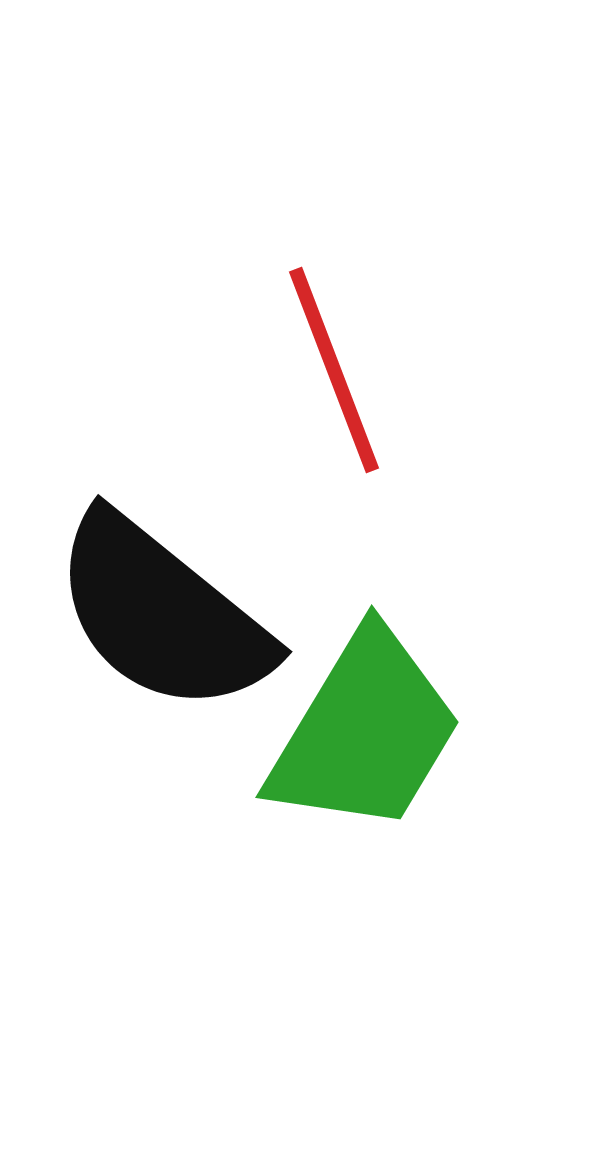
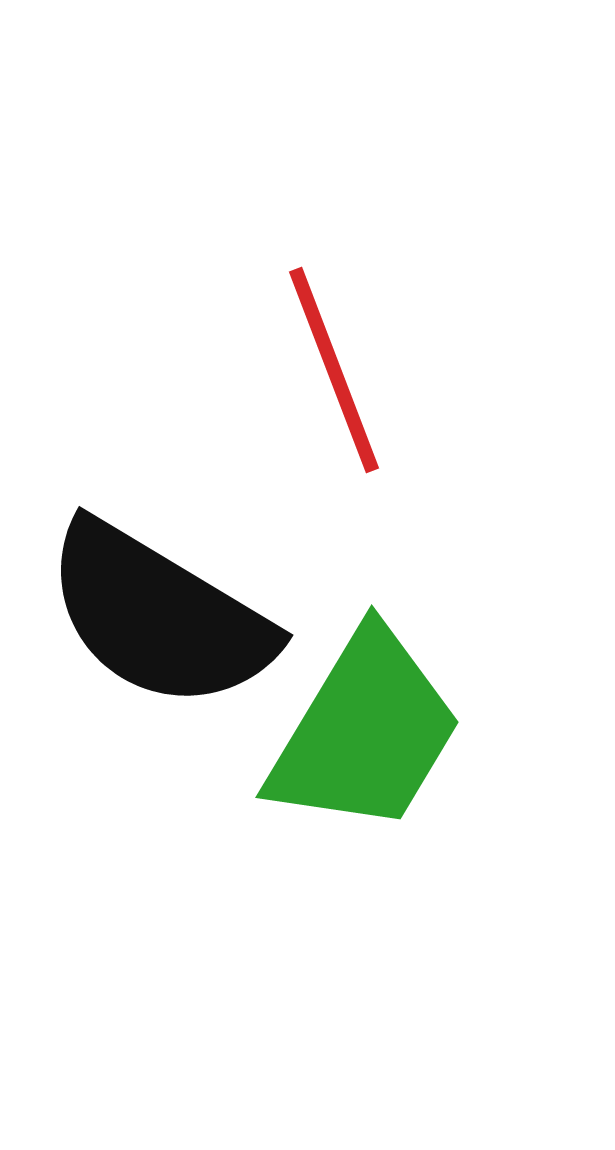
black semicircle: moved 3 px left, 2 px down; rotated 8 degrees counterclockwise
